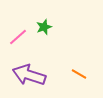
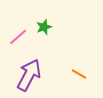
purple arrow: rotated 100 degrees clockwise
